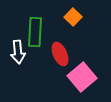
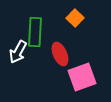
orange square: moved 2 px right, 1 px down
white arrow: rotated 35 degrees clockwise
pink square: rotated 20 degrees clockwise
